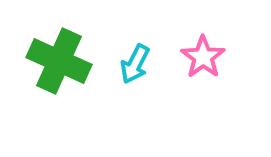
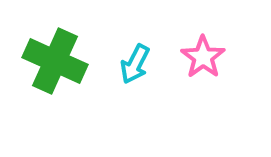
green cross: moved 4 px left
